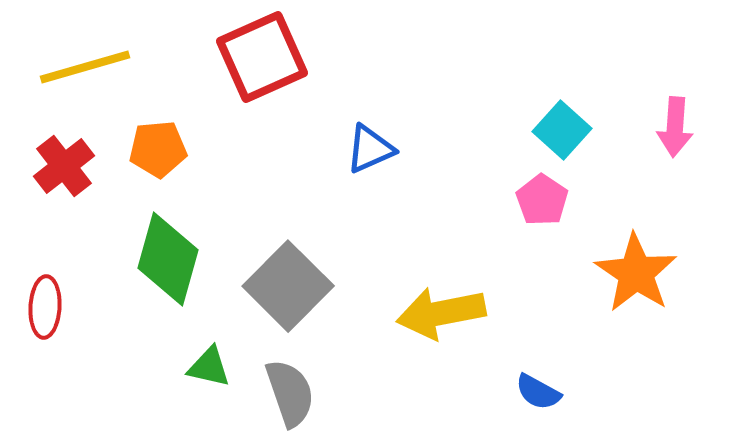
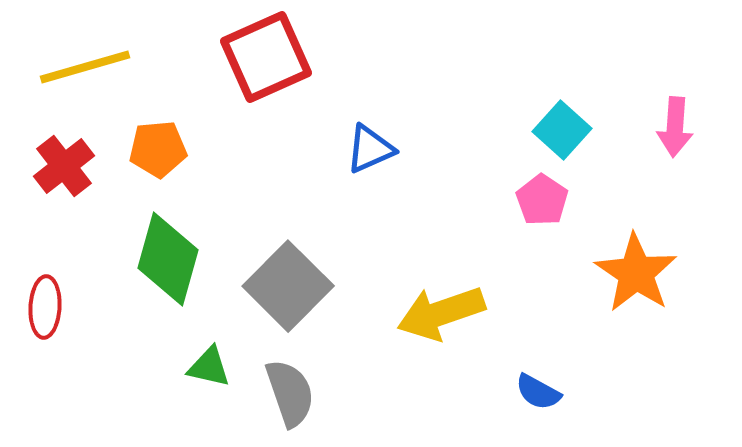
red square: moved 4 px right
yellow arrow: rotated 8 degrees counterclockwise
